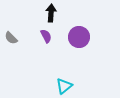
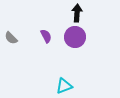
black arrow: moved 26 px right
purple circle: moved 4 px left
cyan triangle: rotated 18 degrees clockwise
